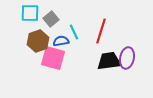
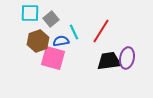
red line: rotated 15 degrees clockwise
